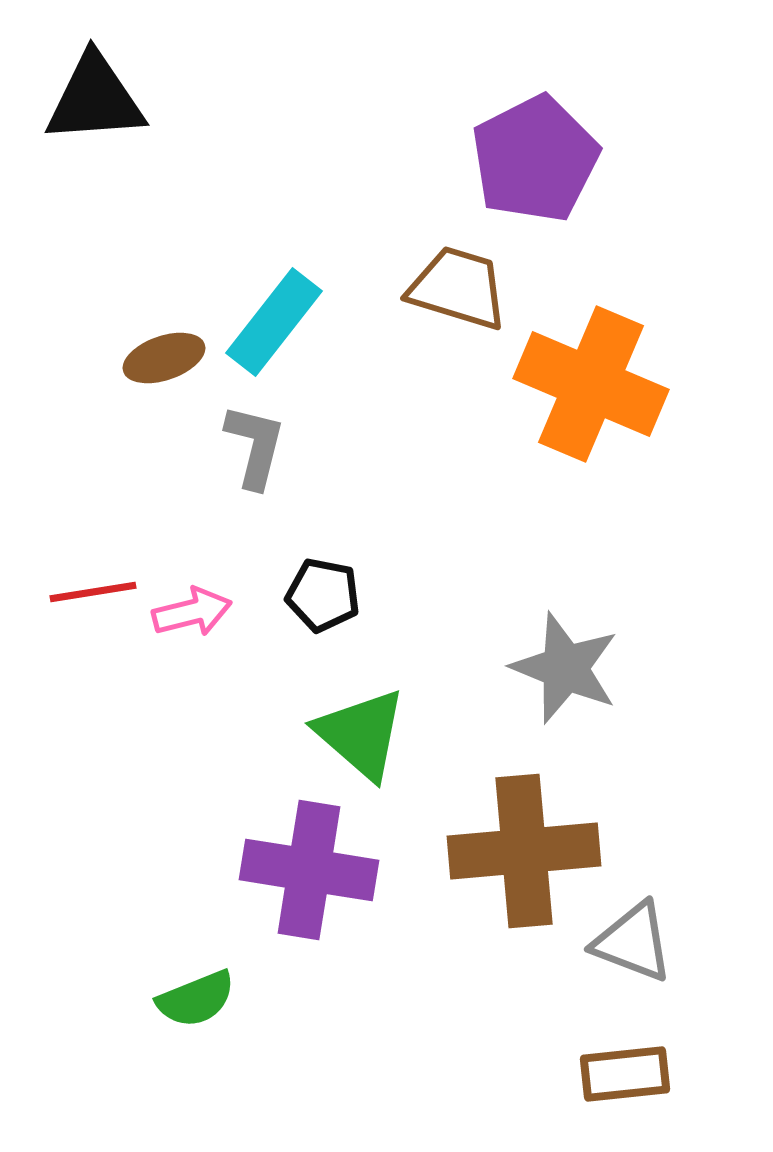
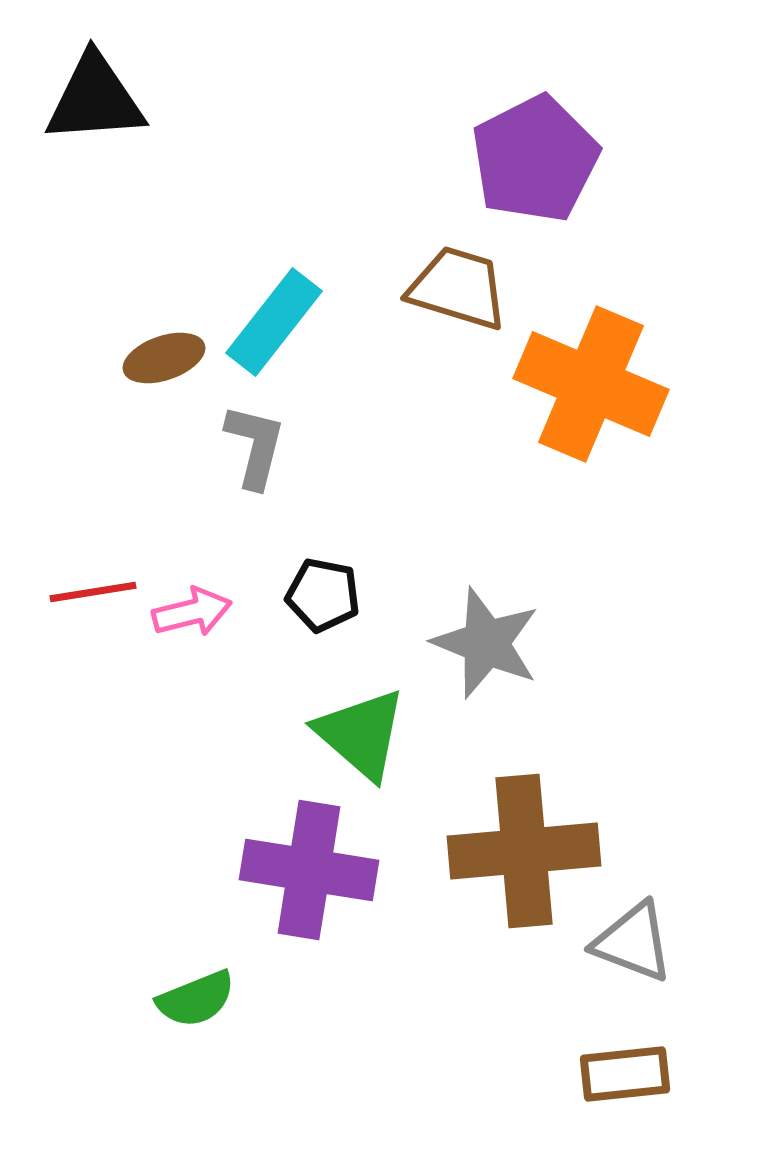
gray star: moved 79 px left, 25 px up
